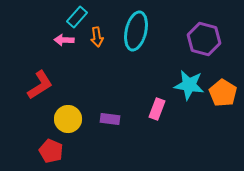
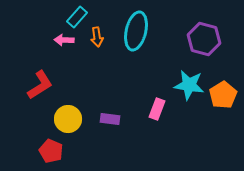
orange pentagon: moved 2 px down; rotated 8 degrees clockwise
